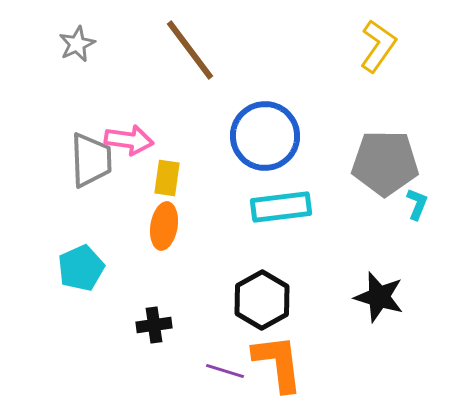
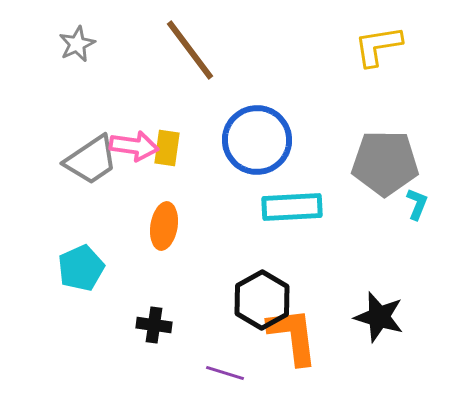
yellow L-shape: rotated 134 degrees counterclockwise
blue circle: moved 8 px left, 4 px down
pink arrow: moved 5 px right, 6 px down
gray trapezoid: rotated 58 degrees clockwise
yellow rectangle: moved 30 px up
cyan rectangle: moved 11 px right; rotated 4 degrees clockwise
black star: moved 20 px down
black cross: rotated 16 degrees clockwise
orange L-shape: moved 15 px right, 27 px up
purple line: moved 2 px down
